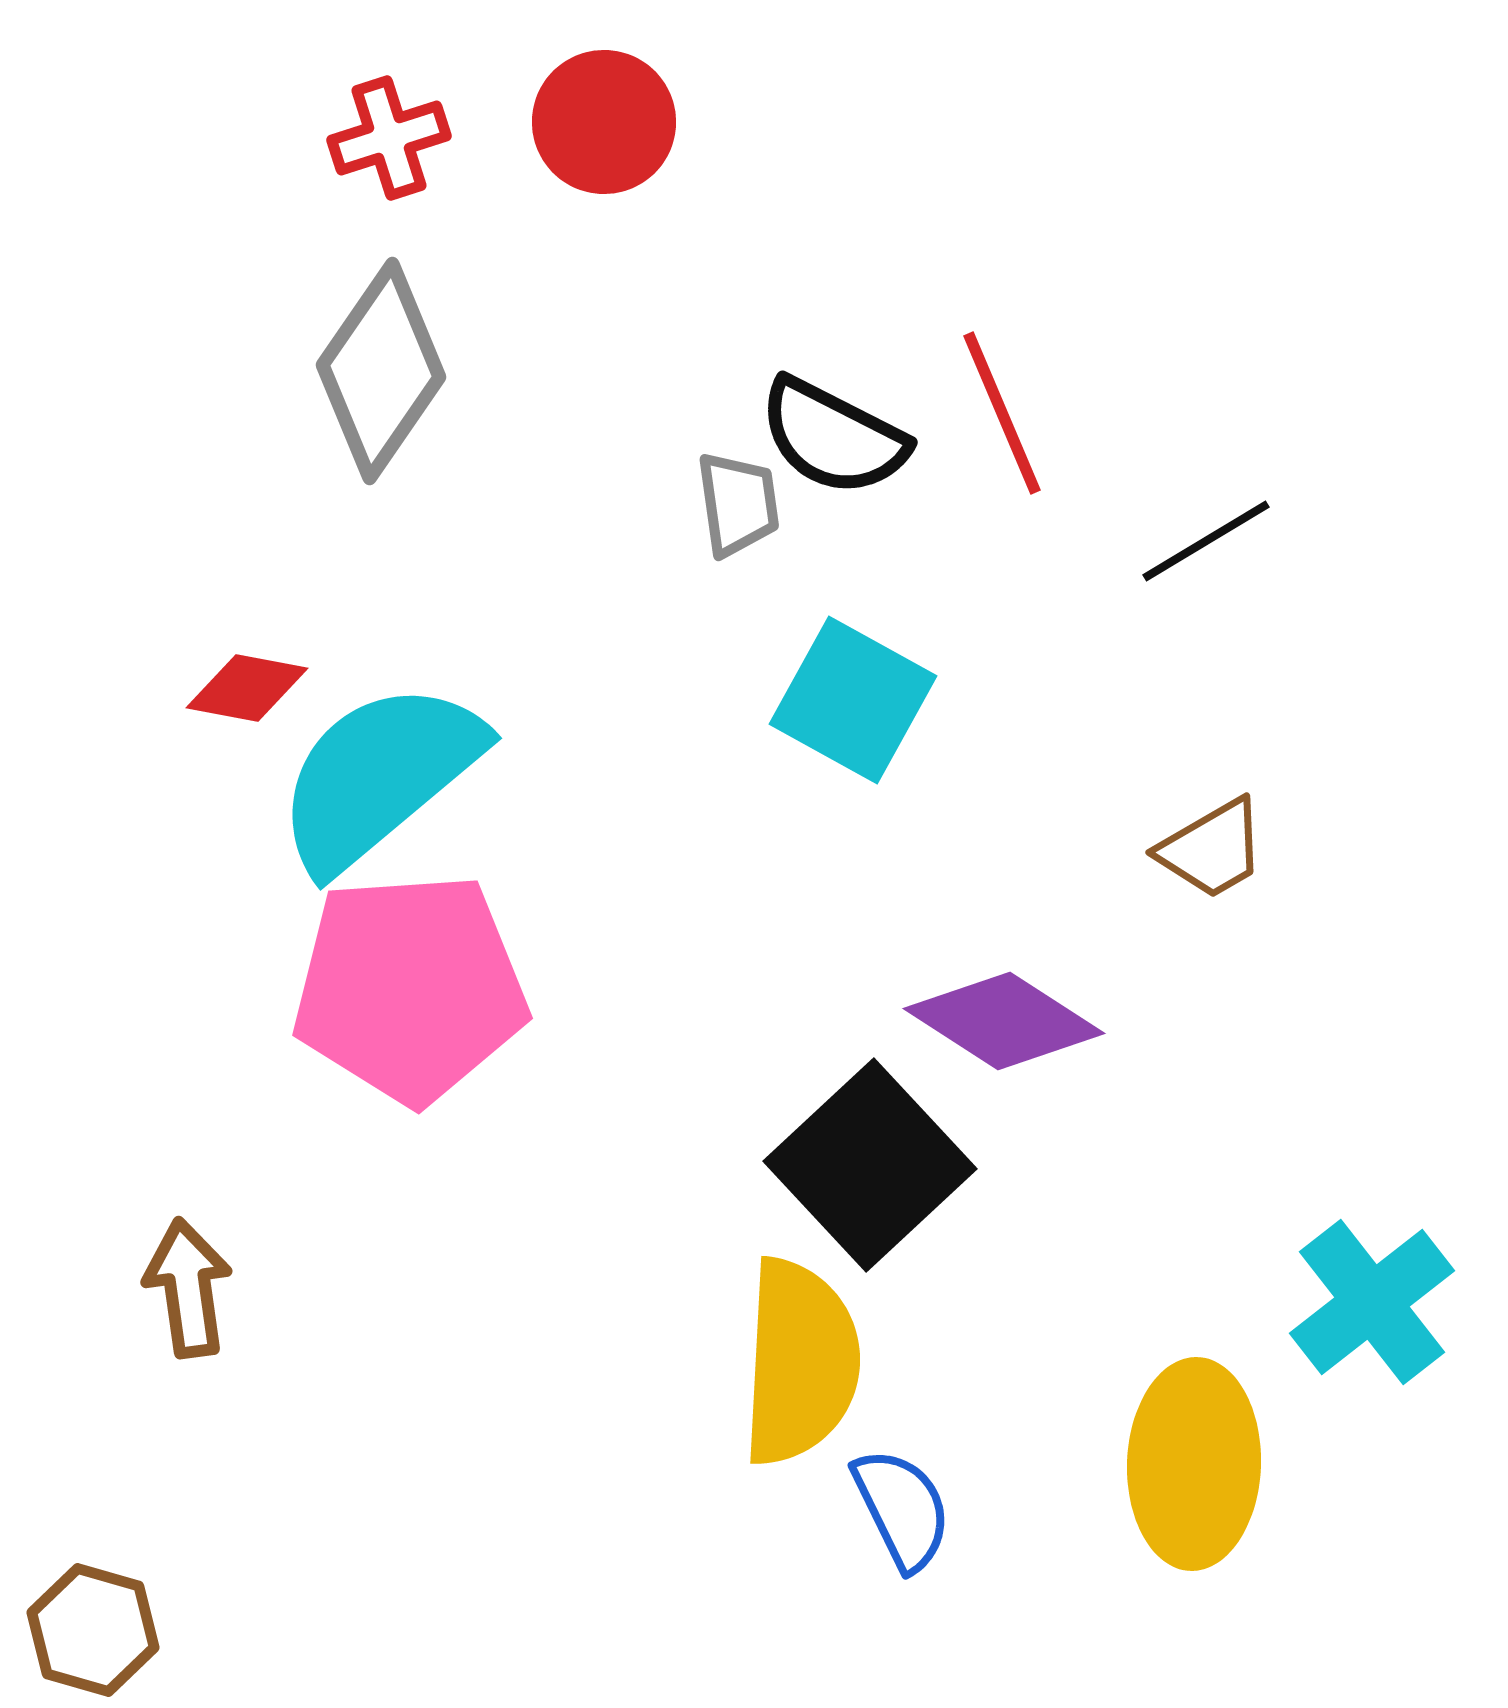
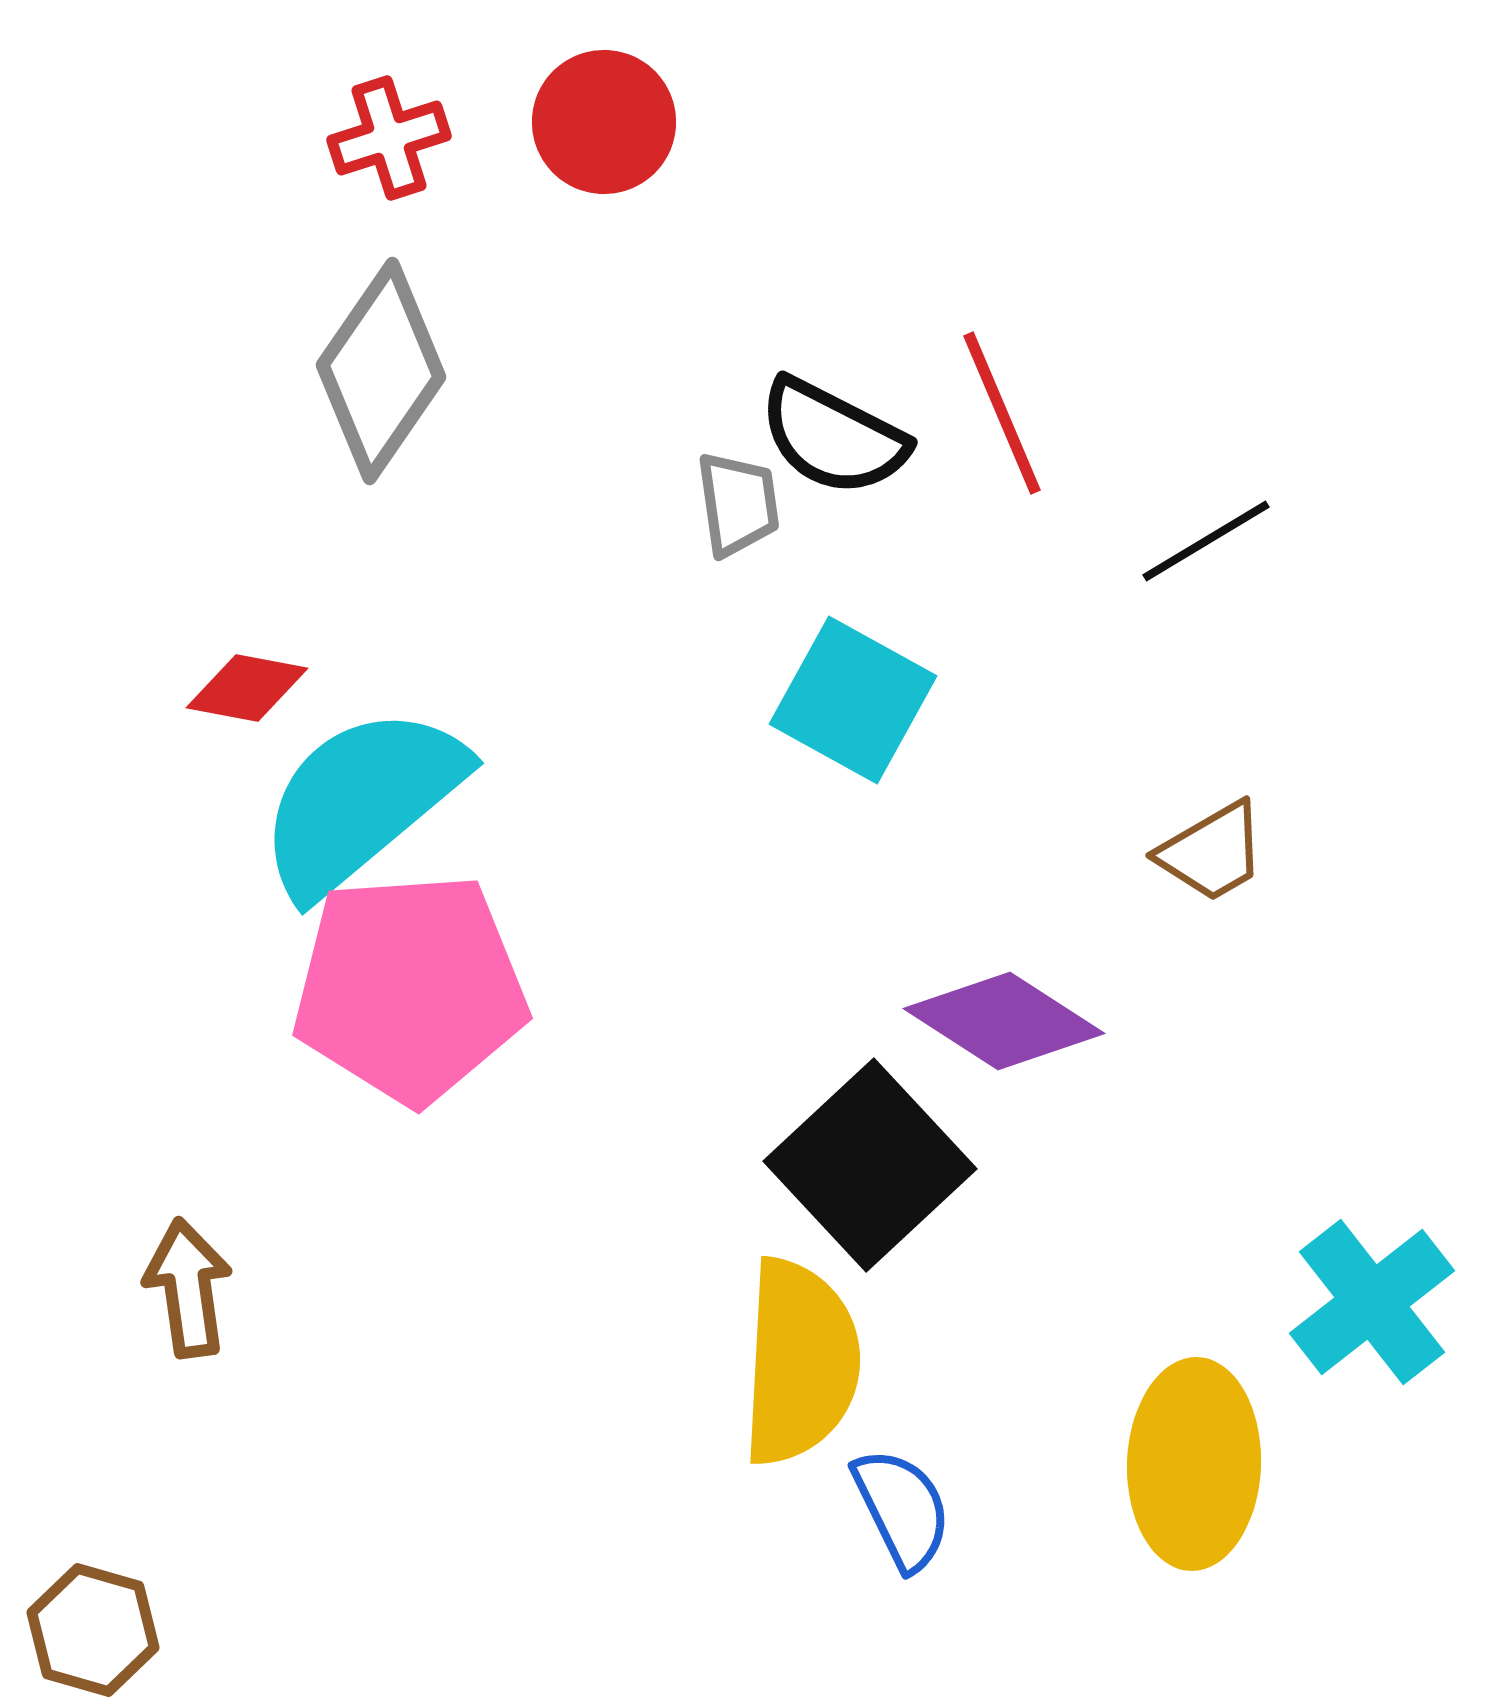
cyan semicircle: moved 18 px left, 25 px down
brown trapezoid: moved 3 px down
